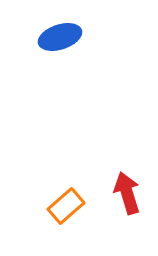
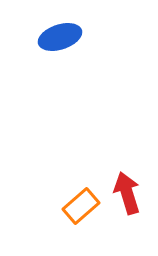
orange rectangle: moved 15 px right
